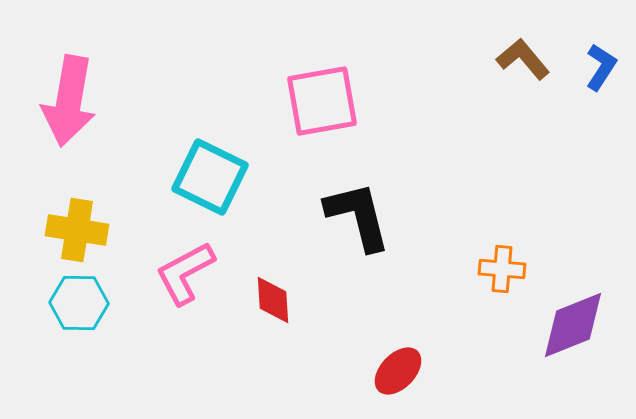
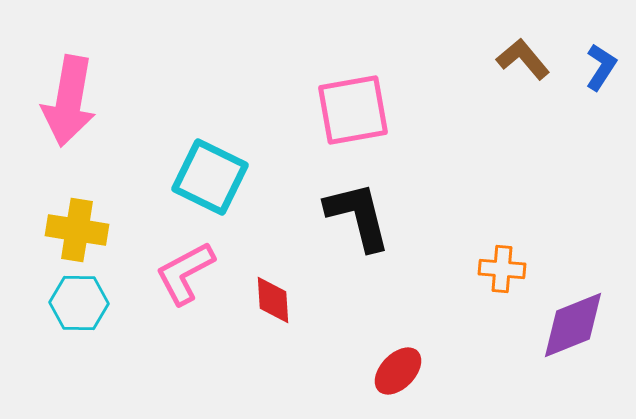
pink square: moved 31 px right, 9 px down
